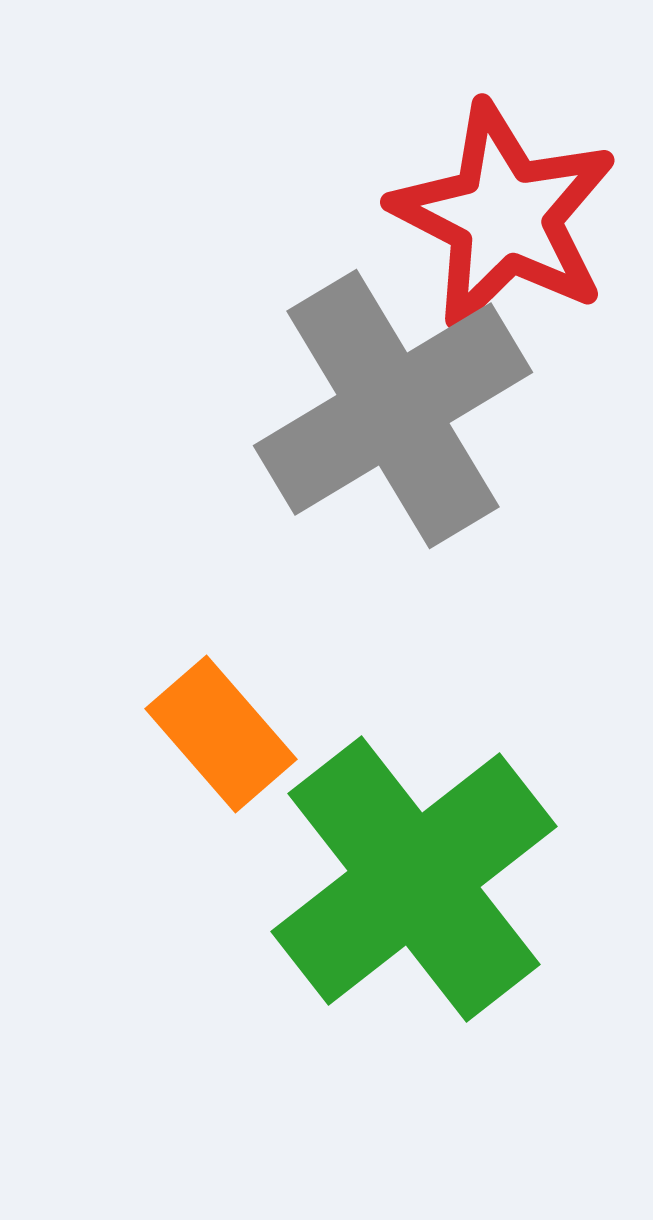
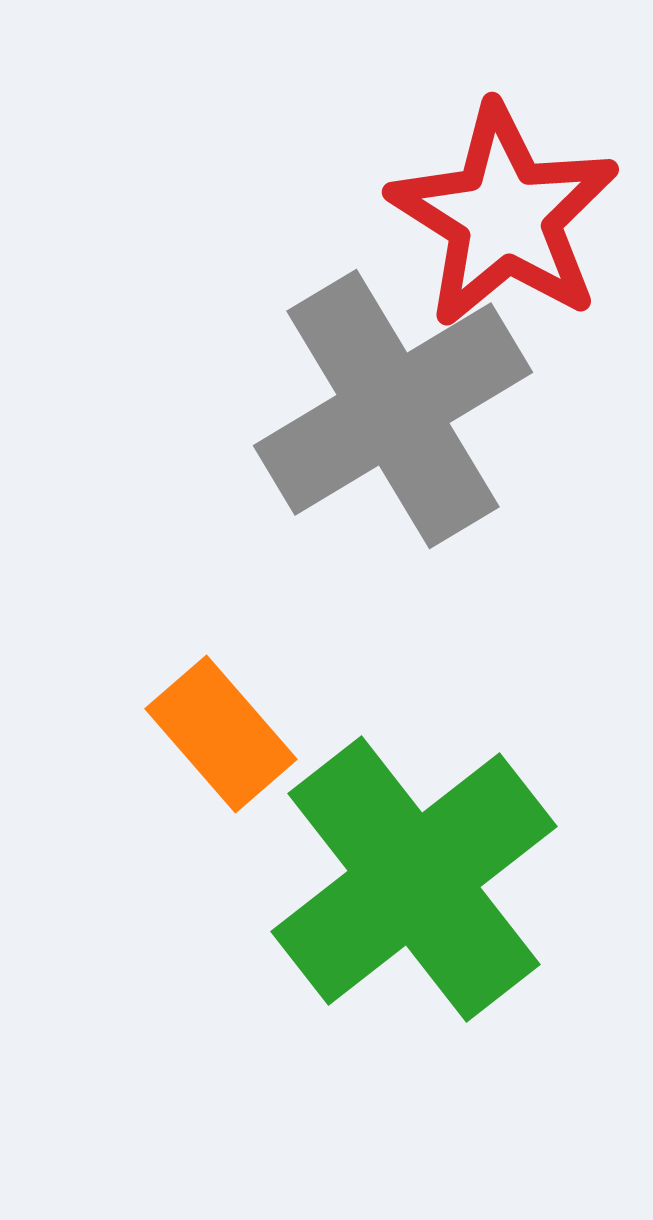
red star: rotated 5 degrees clockwise
